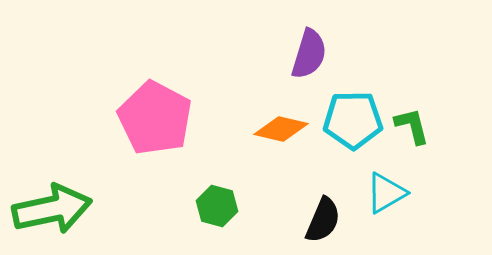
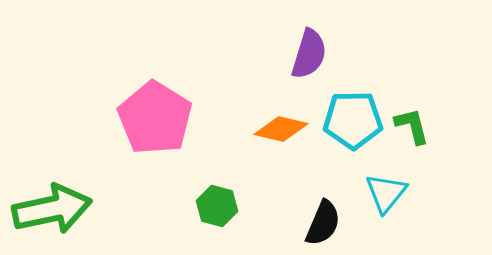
pink pentagon: rotated 4 degrees clockwise
cyan triangle: rotated 21 degrees counterclockwise
black semicircle: moved 3 px down
